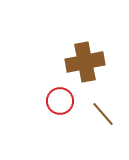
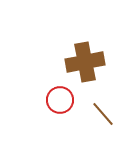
red circle: moved 1 px up
